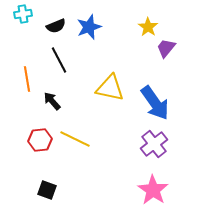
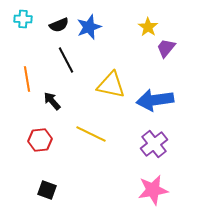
cyan cross: moved 5 px down; rotated 12 degrees clockwise
black semicircle: moved 3 px right, 1 px up
black line: moved 7 px right
yellow triangle: moved 1 px right, 3 px up
blue arrow: moved 3 px up; rotated 117 degrees clockwise
yellow line: moved 16 px right, 5 px up
pink star: rotated 28 degrees clockwise
